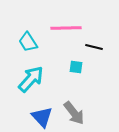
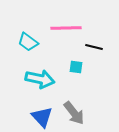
cyan trapezoid: rotated 20 degrees counterclockwise
cyan arrow: moved 9 px right; rotated 60 degrees clockwise
